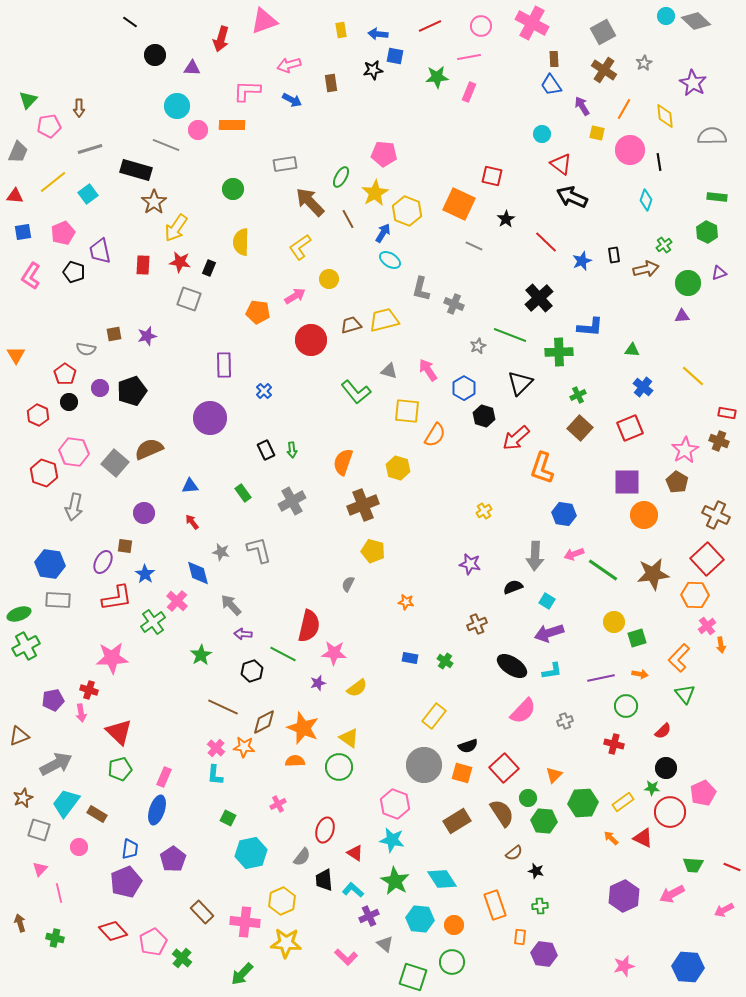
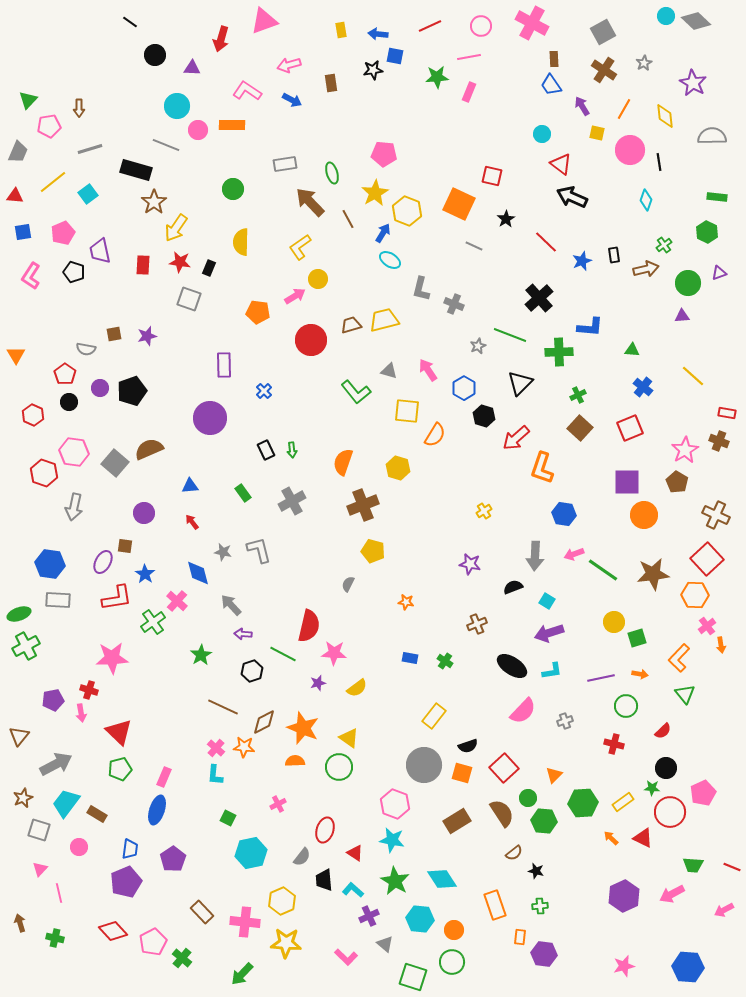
pink L-shape at (247, 91): rotated 32 degrees clockwise
green ellipse at (341, 177): moved 9 px left, 4 px up; rotated 45 degrees counterclockwise
yellow circle at (329, 279): moved 11 px left
red hexagon at (38, 415): moved 5 px left
gray star at (221, 552): moved 2 px right
brown triangle at (19, 736): rotated 30 degrees counterclockwise
orange circle at (454, 925): moved 5 px down
